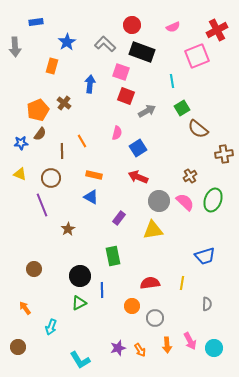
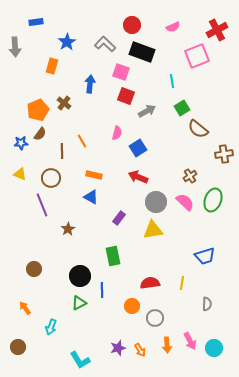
gray circle at (159, 201): moved 3 px left, 1 px down
